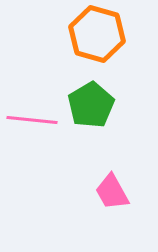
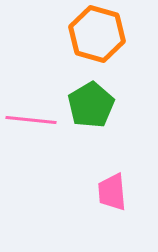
pink line: moved 1 px left
pink trapezoid: rotated 24 degrees clockwise
